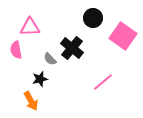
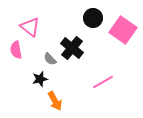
pink triangle: rotated 40 degrees clockwise
pink square: moved 6 px up
pink line: rotated 10 degrees clockwise
orange arrow: moved 24 px right
